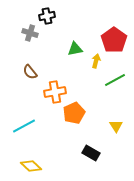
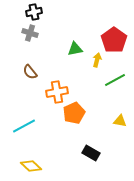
black cross: moved 13 px left, 4 px up
yellow arrow: moved 1 px right, 1 px up
orange cross: moved 2 px right
yellow triangle: moved 4 px right, 5 px up; rotated 48 degrees counterclockwise
